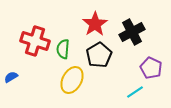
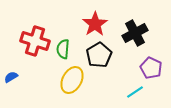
black cross: moved 3 px right, 1 px down
